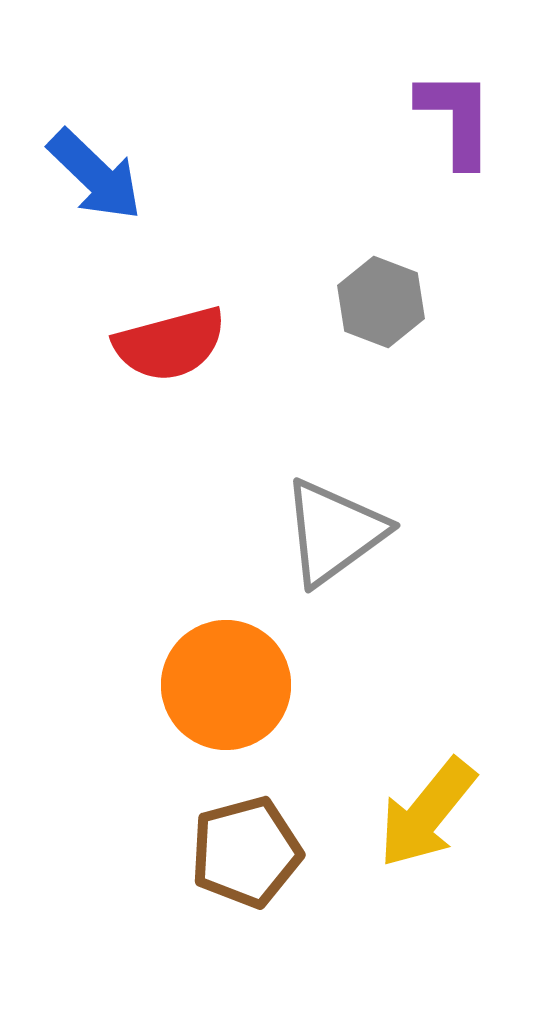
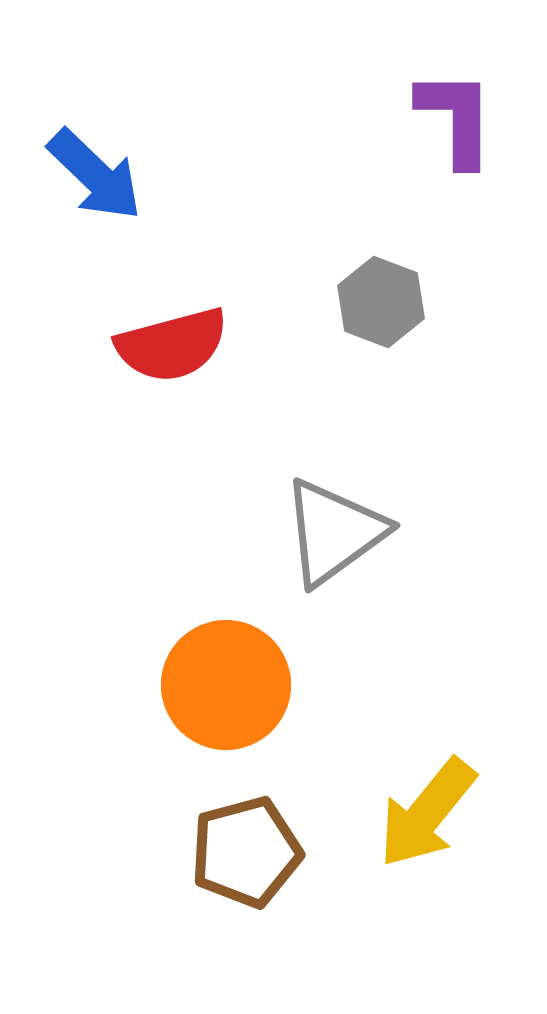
red semicircle: moved 2 px right, 1 px down
